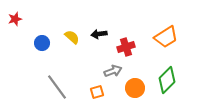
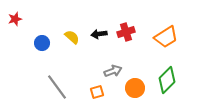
red cross: moved 15 px up
